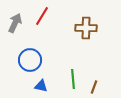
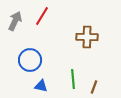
gray arrow: moved 2 px up
brown cross: moved 1 px right, 9 px down
